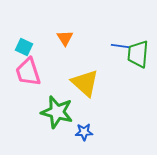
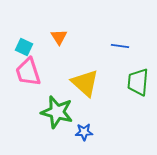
orange triangle: moved 6 px left, 1 px up
green trapezoid: moved 28 px down
